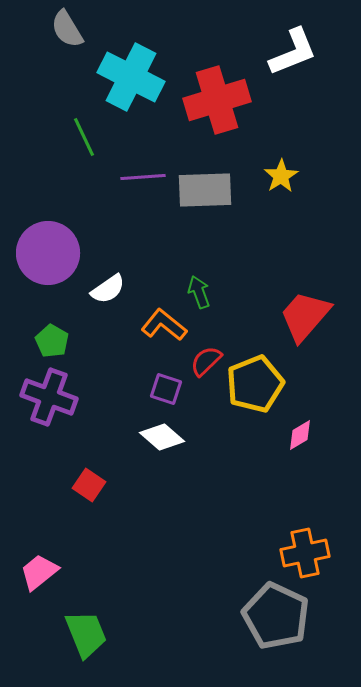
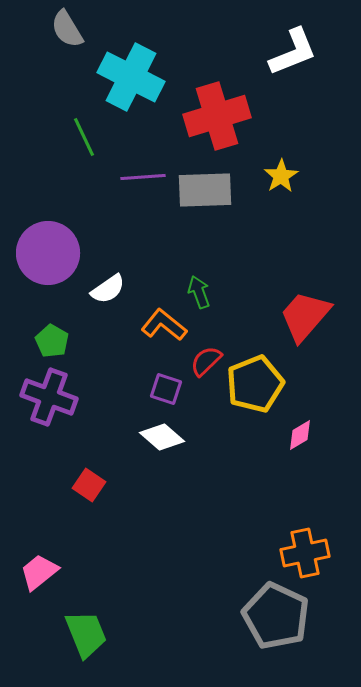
red cross: moved 16 px down
